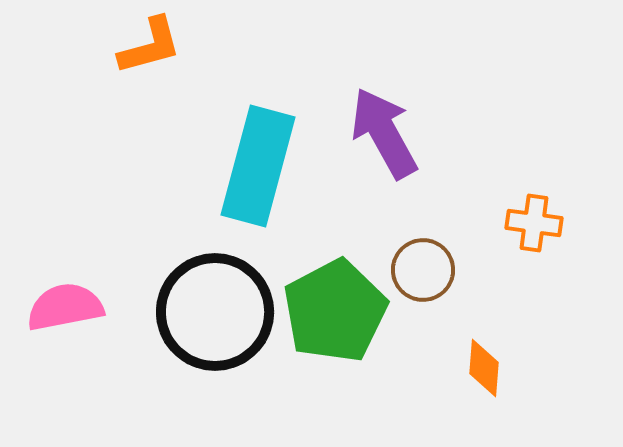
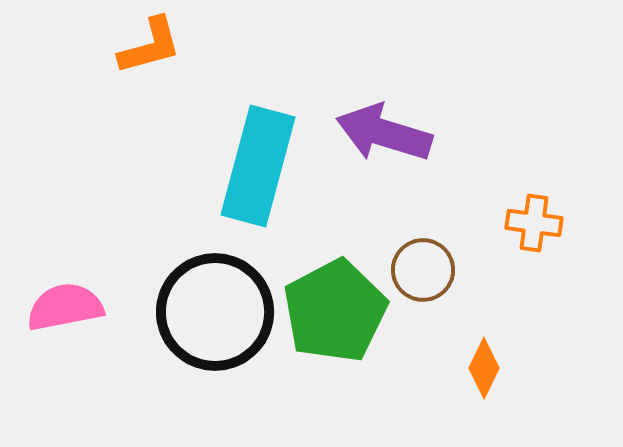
purple arrow: rotated 44 degrees counterclockwise
orange diamond: rotated 22 degrees clockwise
